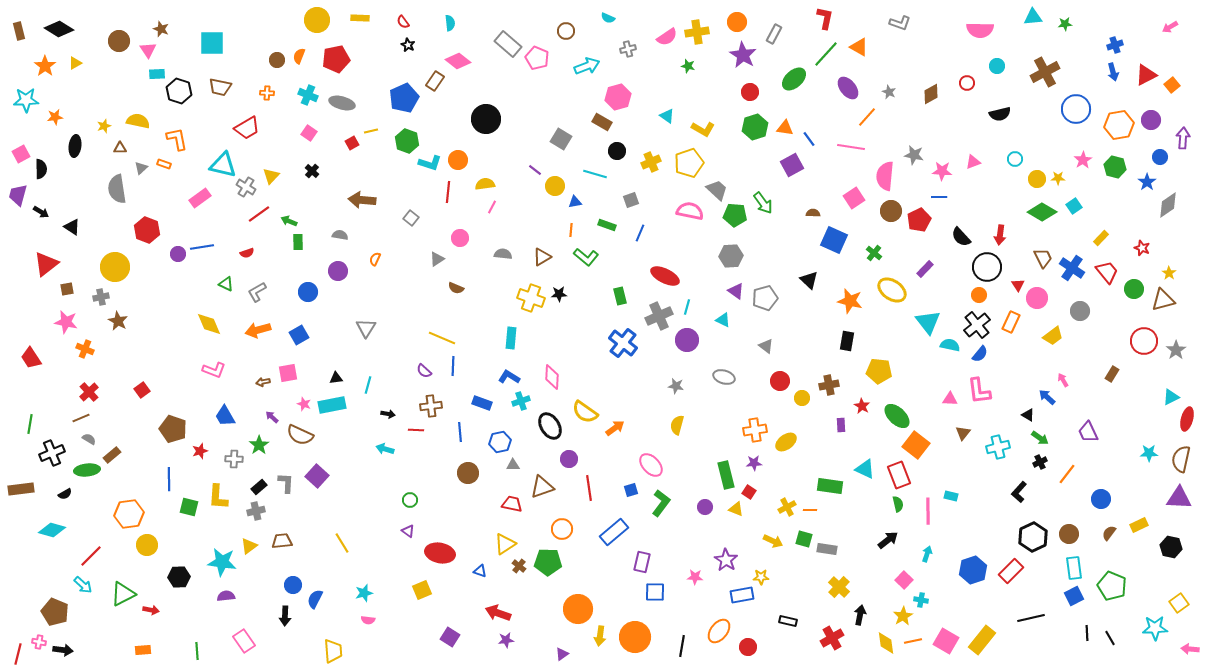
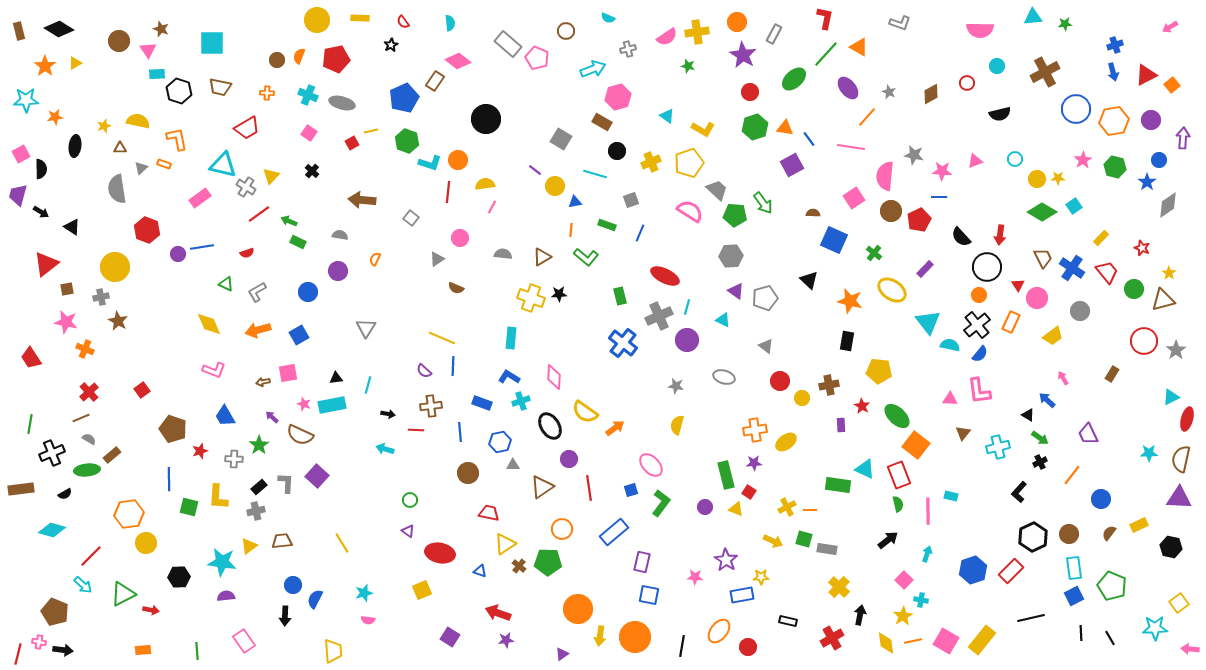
black star at (408, 45): moved 17 px left; rotated 16 degrees clockwise
cyan arrow at (587, 66): moved 6 px right, 3 px down
orange hexagon at (1119, 125): moved 5 px left, 4 px up
blue circle at (1160, 157): moved 1 px left, 3 px down
pink triangle at (973, 162): moved 2 px right, 1 px up
pink semicircle at (690, 211): rotated 20 degrees clockwise
green rectangle at (298, 242): rotated 63 degrees counterclockwise
pink diamond at (552, 377): moved 2 px right
pink arrow at (1063, 380): moved 2 px up
blue arrow at (1047, 397): moved 3 px down
purple trapezoid at (1088, 432): moved 2 px down
orange line at (1067, 474): moved 5 px right, 1 px down
green rectangle at (830, 486): moved 8 px right, 1 px up
brown triangle at (542, 487): rotated 15 degrees counterclockwise
red trapezoid at (512, 504): moved 23 px left, 9 px down
yellow circle at (147, 545): moved 1 px left, 2 px up
blue square at (655, 592): moved 6 px left, 3 px down; rotated 10 degrees clockwise
black line at (1087, 633): moved 6 px left
